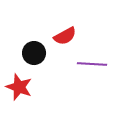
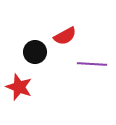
black circle: moved 1 px right, 1 px up
